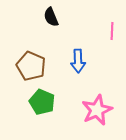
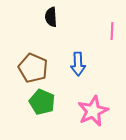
black semicircle: rotated 18 degrees clockwise
blue arrow: moved 3 px down
brown pentagon: moved 2 px right, 2 px down
pink star: moved 4 px left, 1 px down
